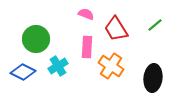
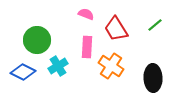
green circle: moved 1 px right, 1 px down
black ellipse: rotated 8 degrees counterclockwise
